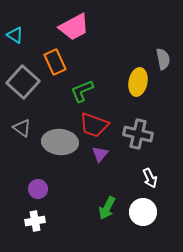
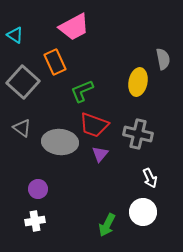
green arrow: moved 17 px down
